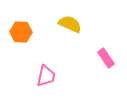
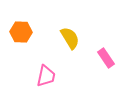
yellow semicircle: moved 14 px down; rotated 35 degrees clockwise
